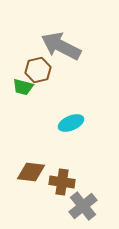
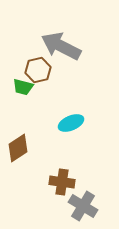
brown diamond: moved 13 px left, 24 px up; rotated 40 degrees counterclockwise
gray cross: rotated 20 degrees counterclockwise
